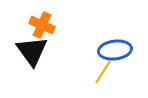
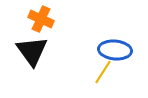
orange cross: moved 1 px left, 6 px up
blue ellipse: rotated 12 degrees clockwise
